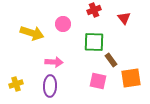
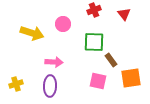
red triangle: moved 4 px up
